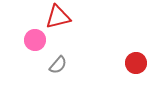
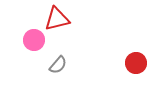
red triangle: moved 1 px left, 2 px down
pink circle: moved 1 px left
